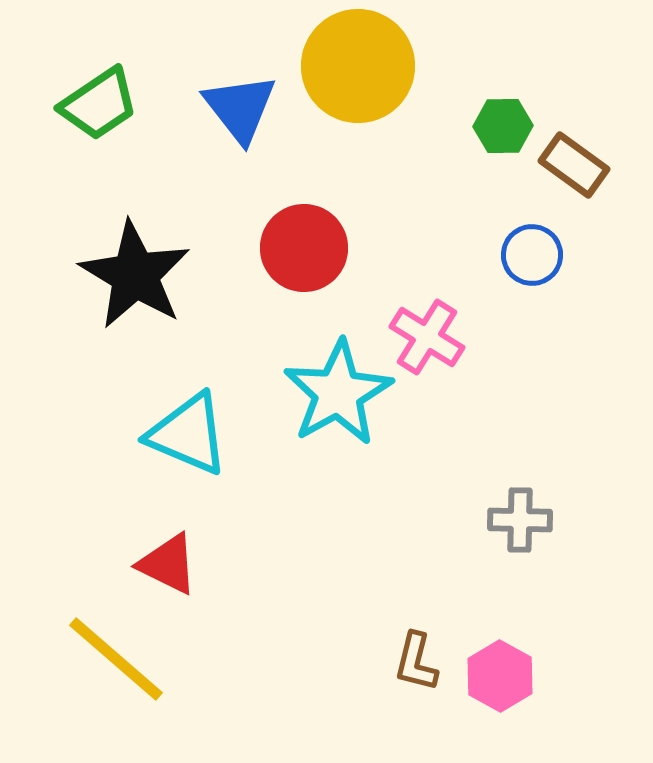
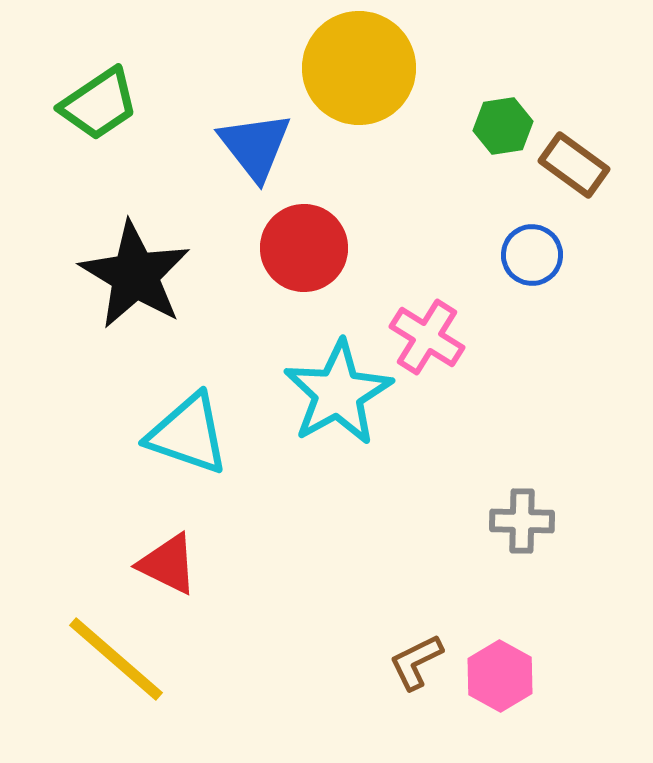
yellow circle: moved 1 px right, 2 px down
blue triangle: moved 15 px right, 38 px down
green hexagon: rotated 8 degrees counterclockwise
cyan triangle: rotated 4 degrees counterclockwise
gray cross: moved 2 px right, 1 px down
brown L-shape: rotated 50 degrees clockwise
